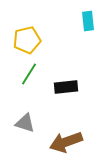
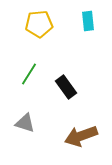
yellow pentagon: moved 12 px right, 16 px up; rotated 8 degrees clockwise
black rectangle: rotated 60 degrees clockwise
brown arrow: moved 15 px right, 6 px up
